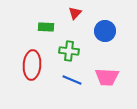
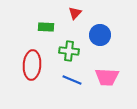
blue circle: moved 5 px left, 4 px down
